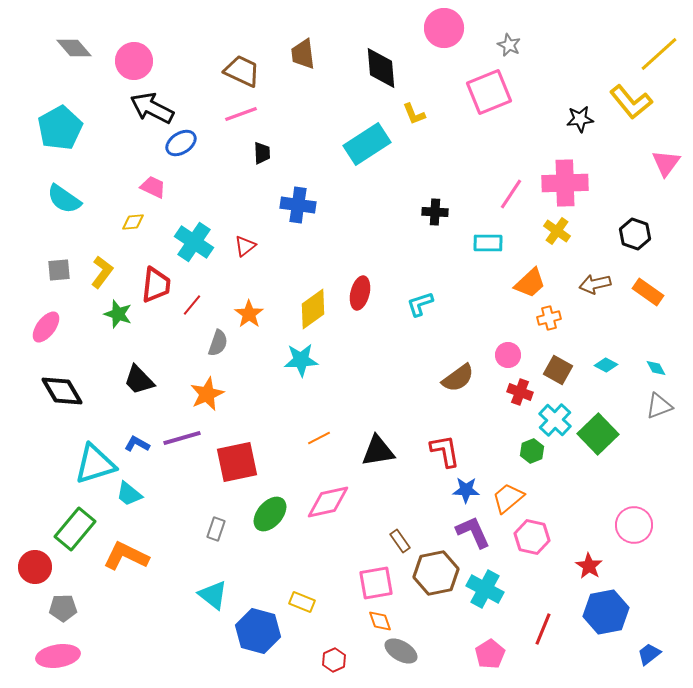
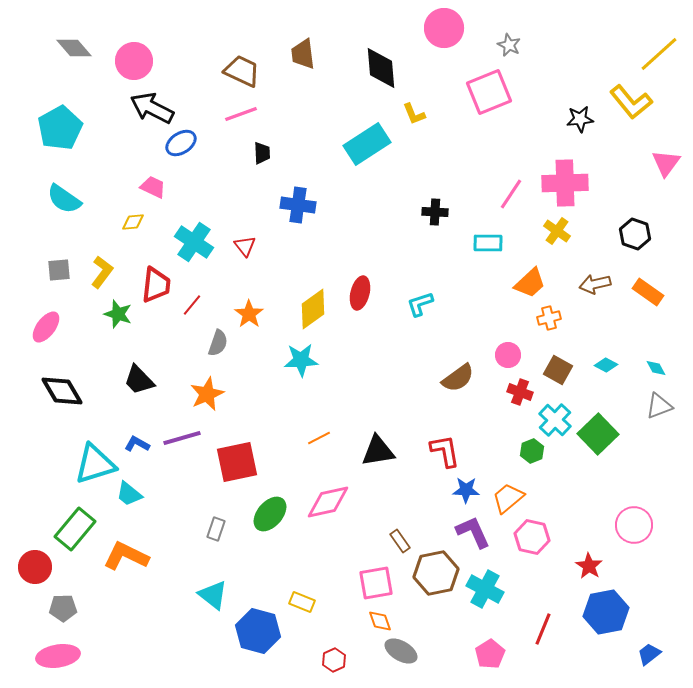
red triangle at (245, 246): rotated 30 degrees counterclockwise
